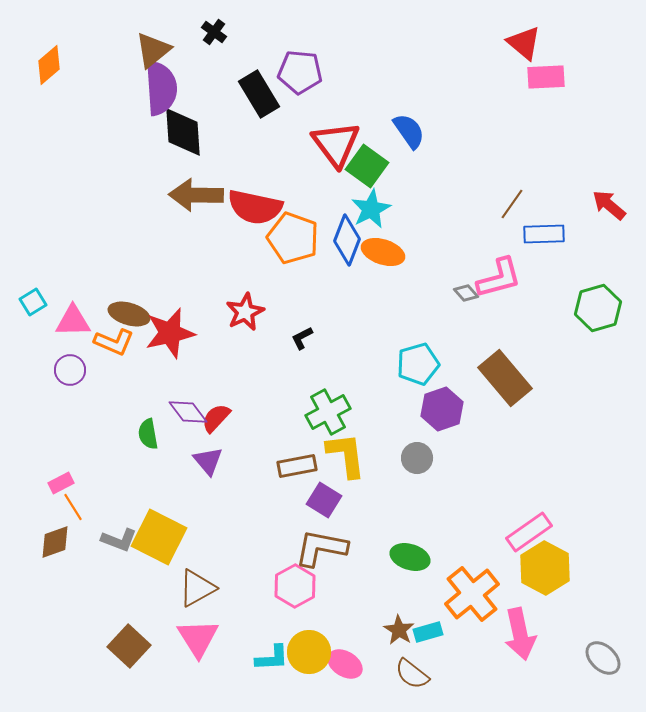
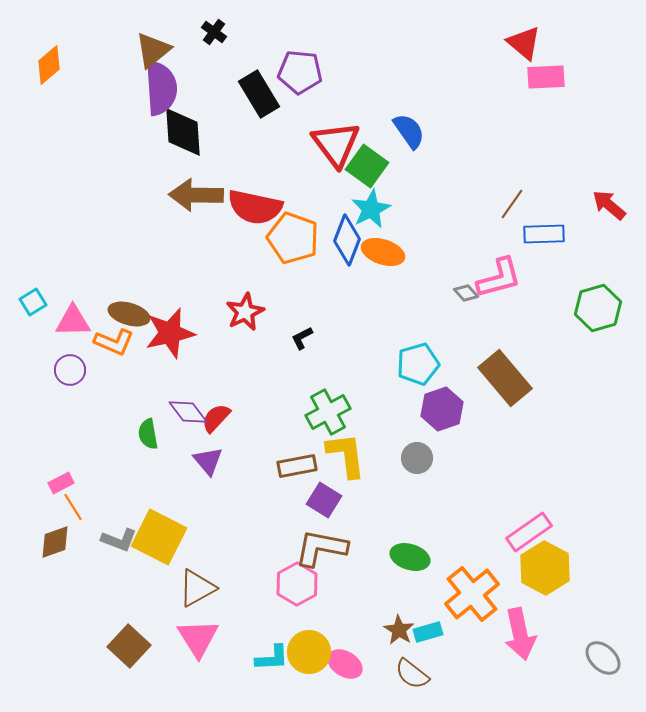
pink hexagon at (295, 586): moved 2 px right, 2 px up
